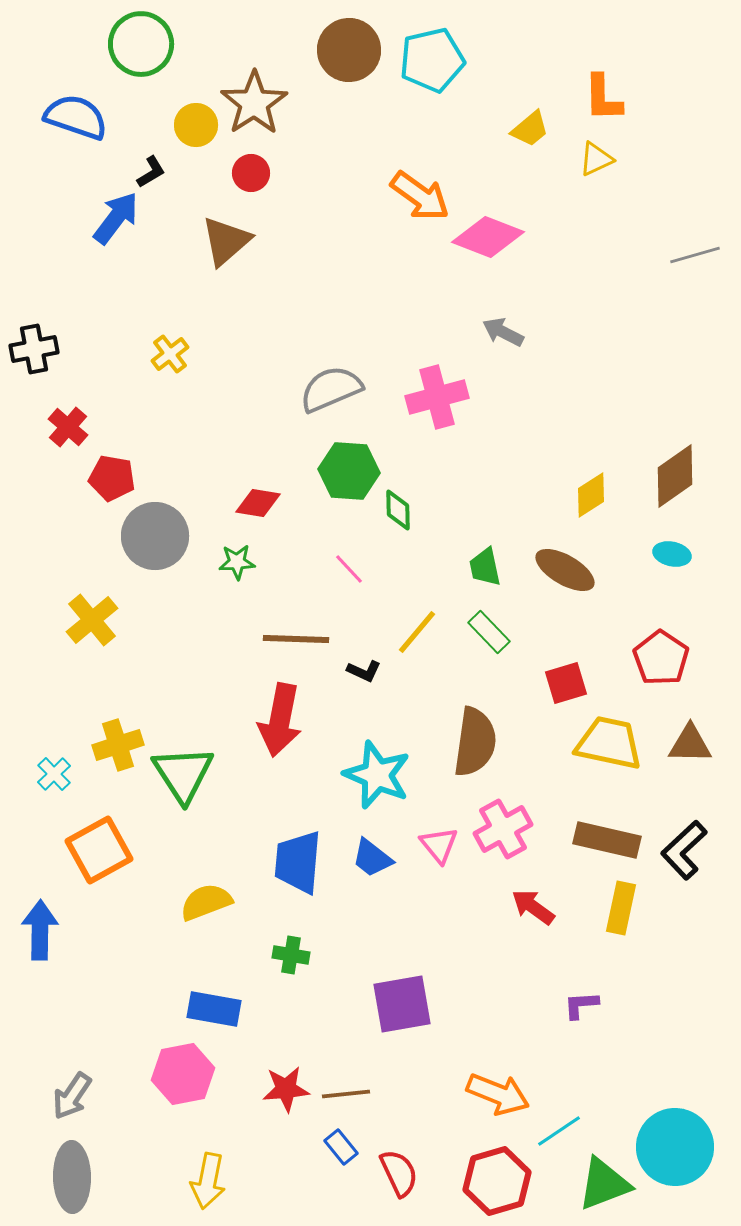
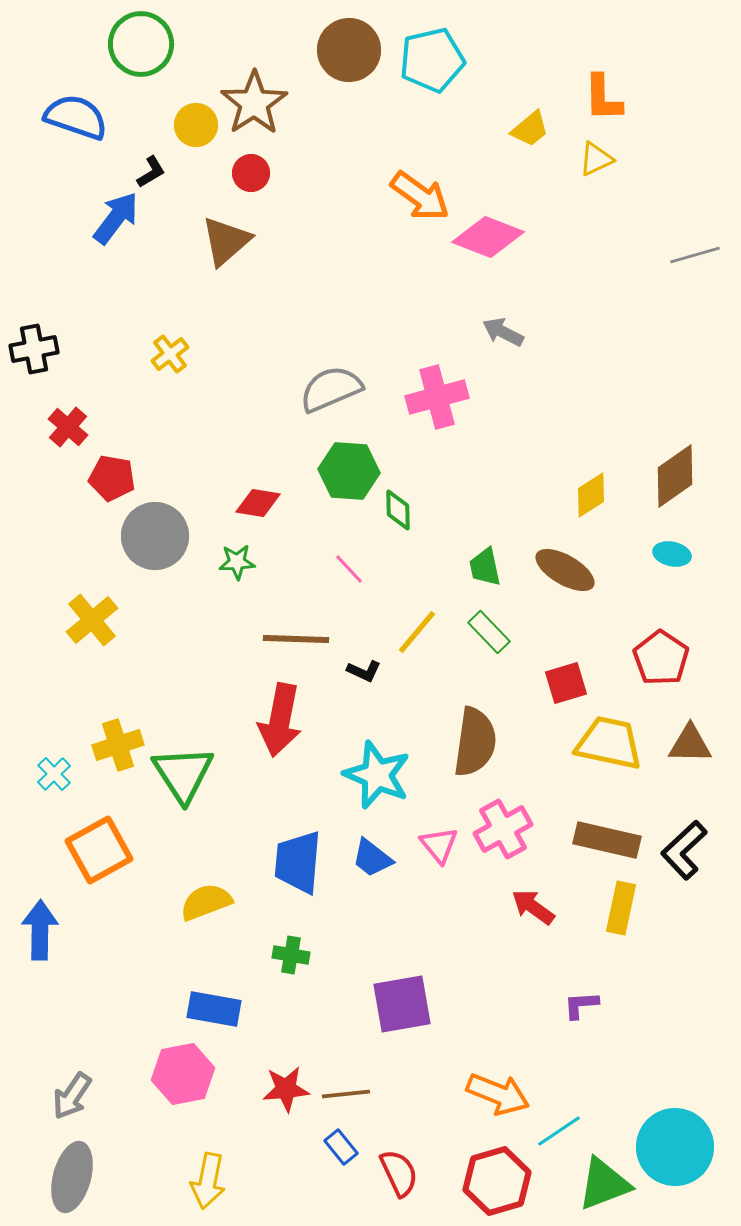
gray ellipse at (72, 1177): rotated 16 degrees clockwise
